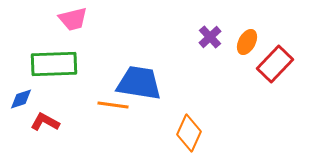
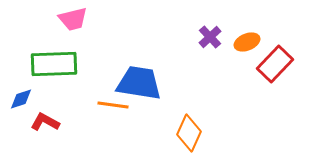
orange ellipse: rotated 40 degrees clockwise
